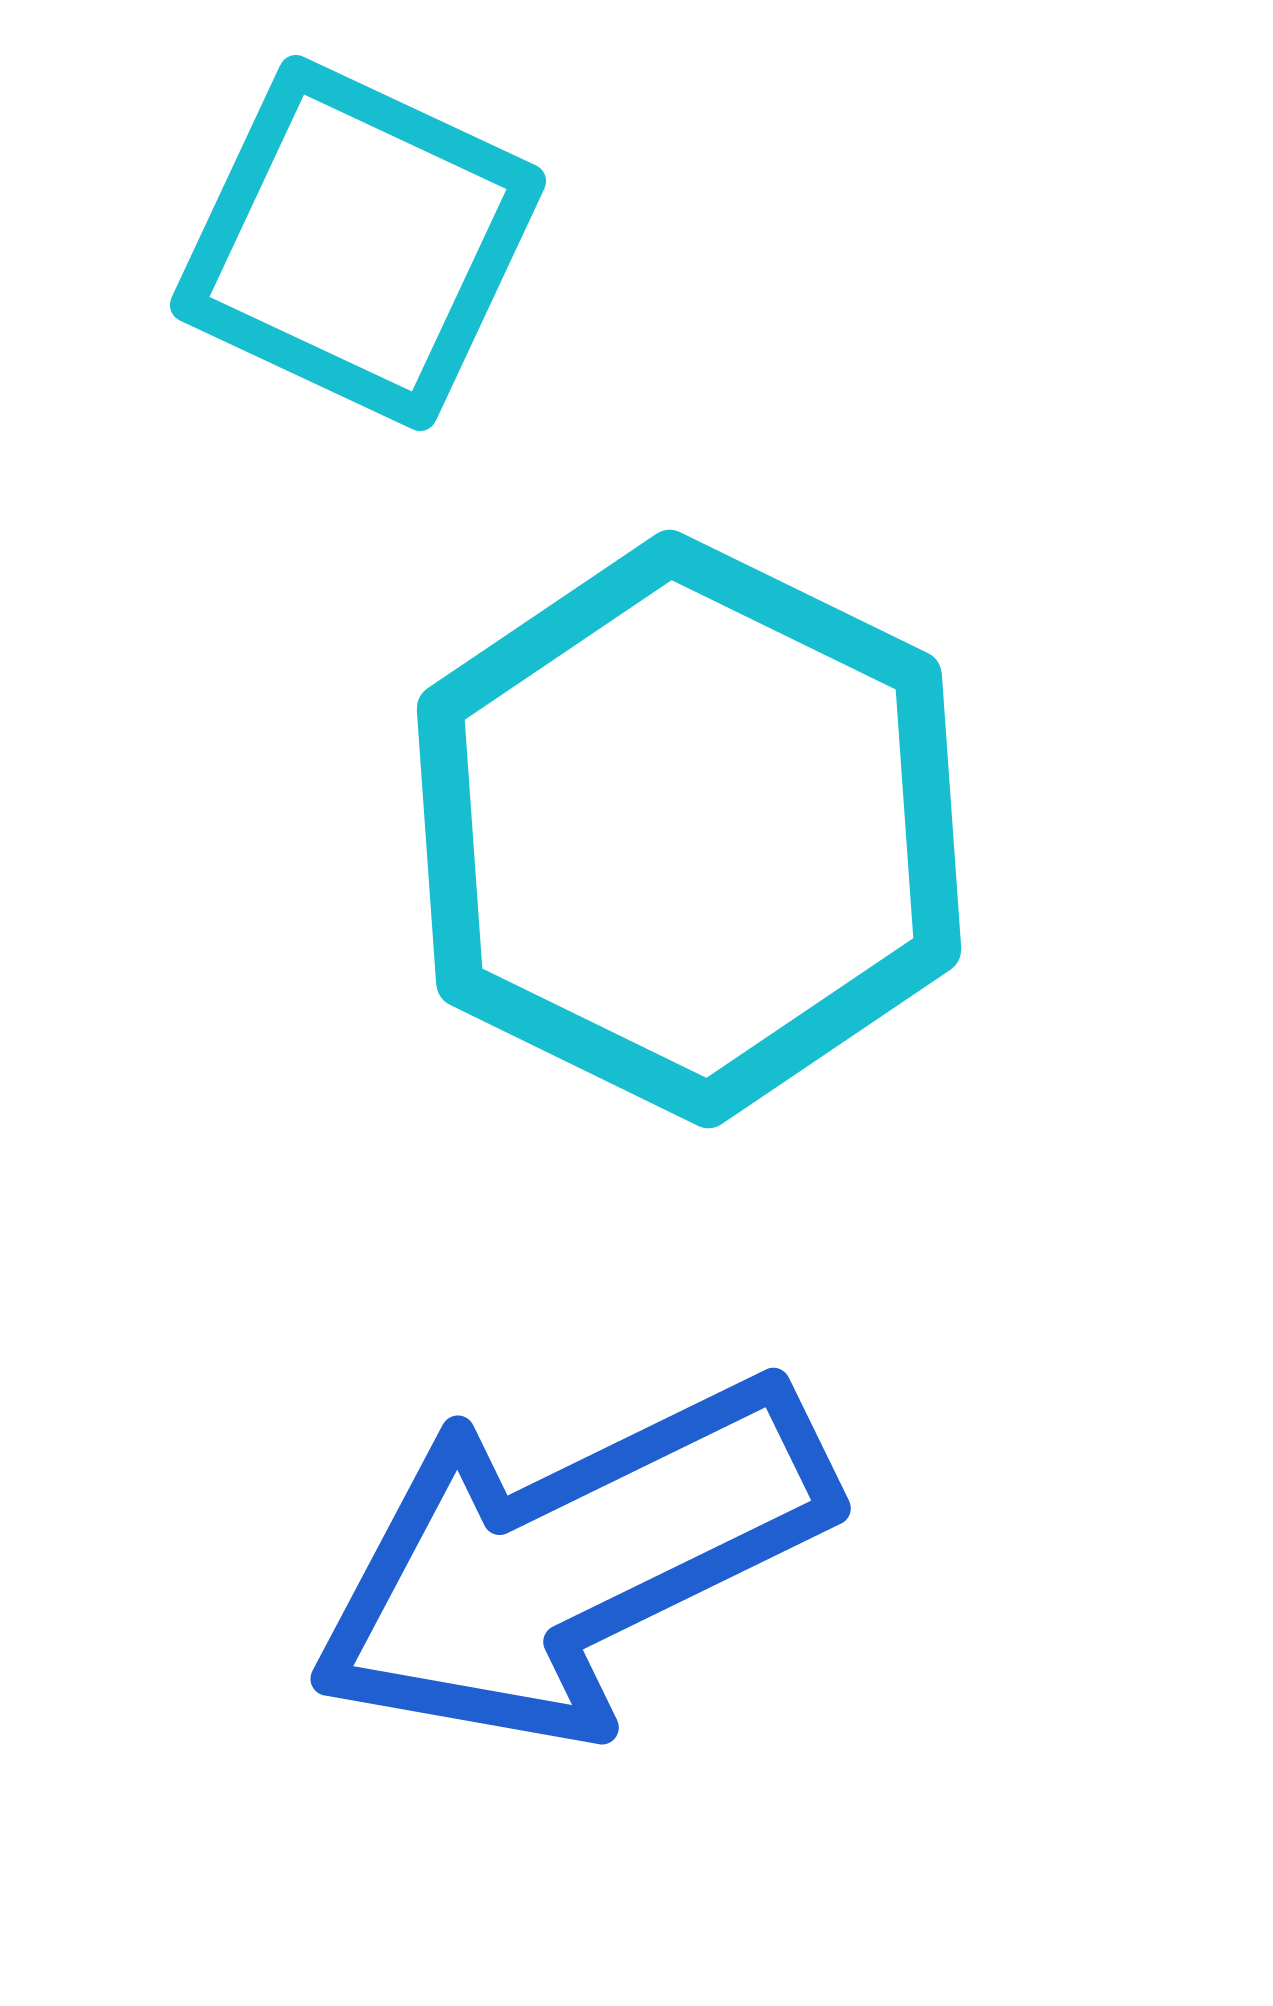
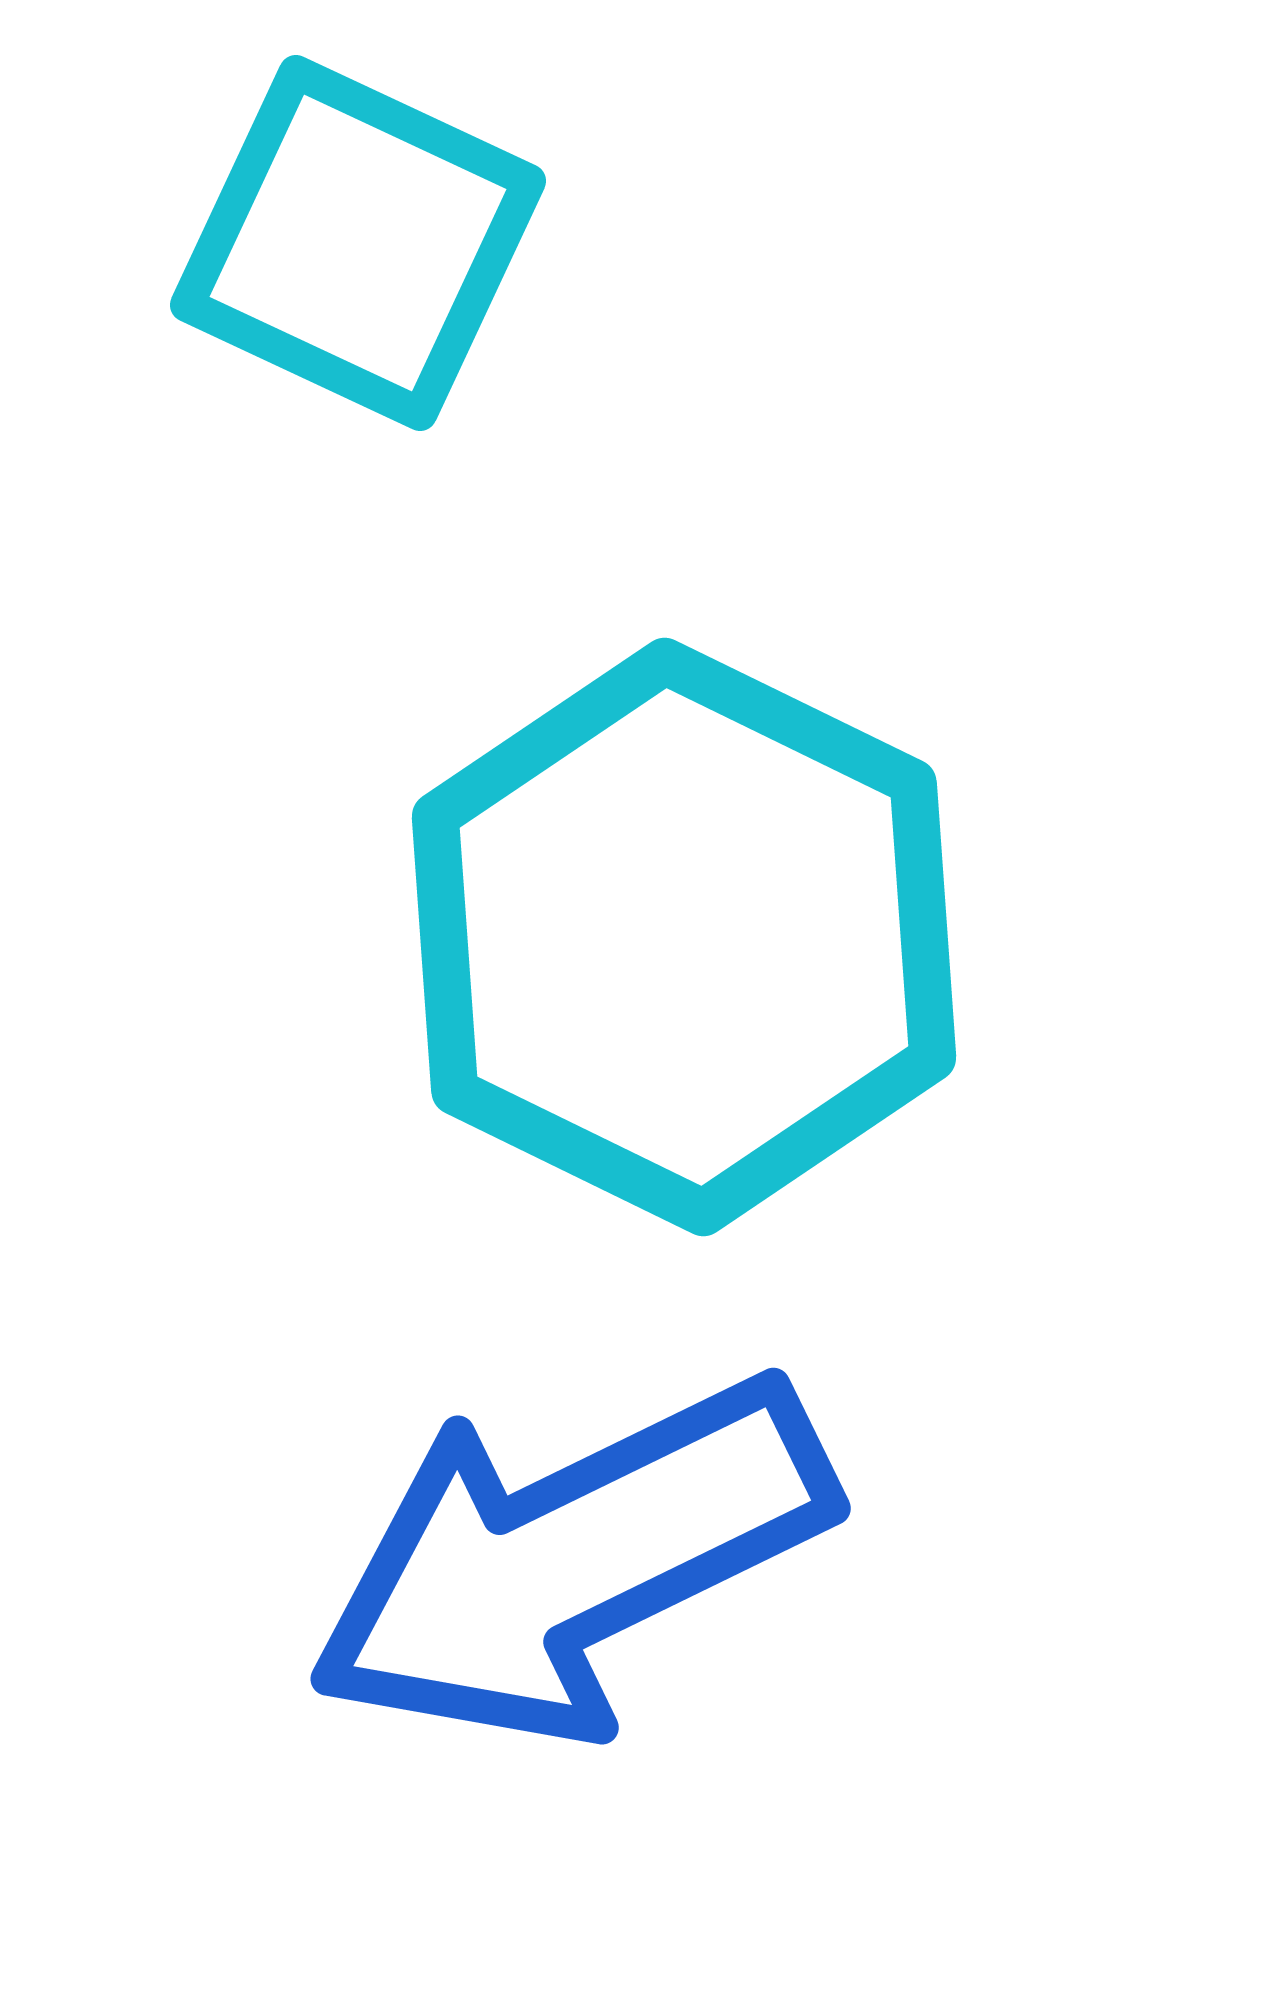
cyan hexagon: moved 5 px left, 108 px down
